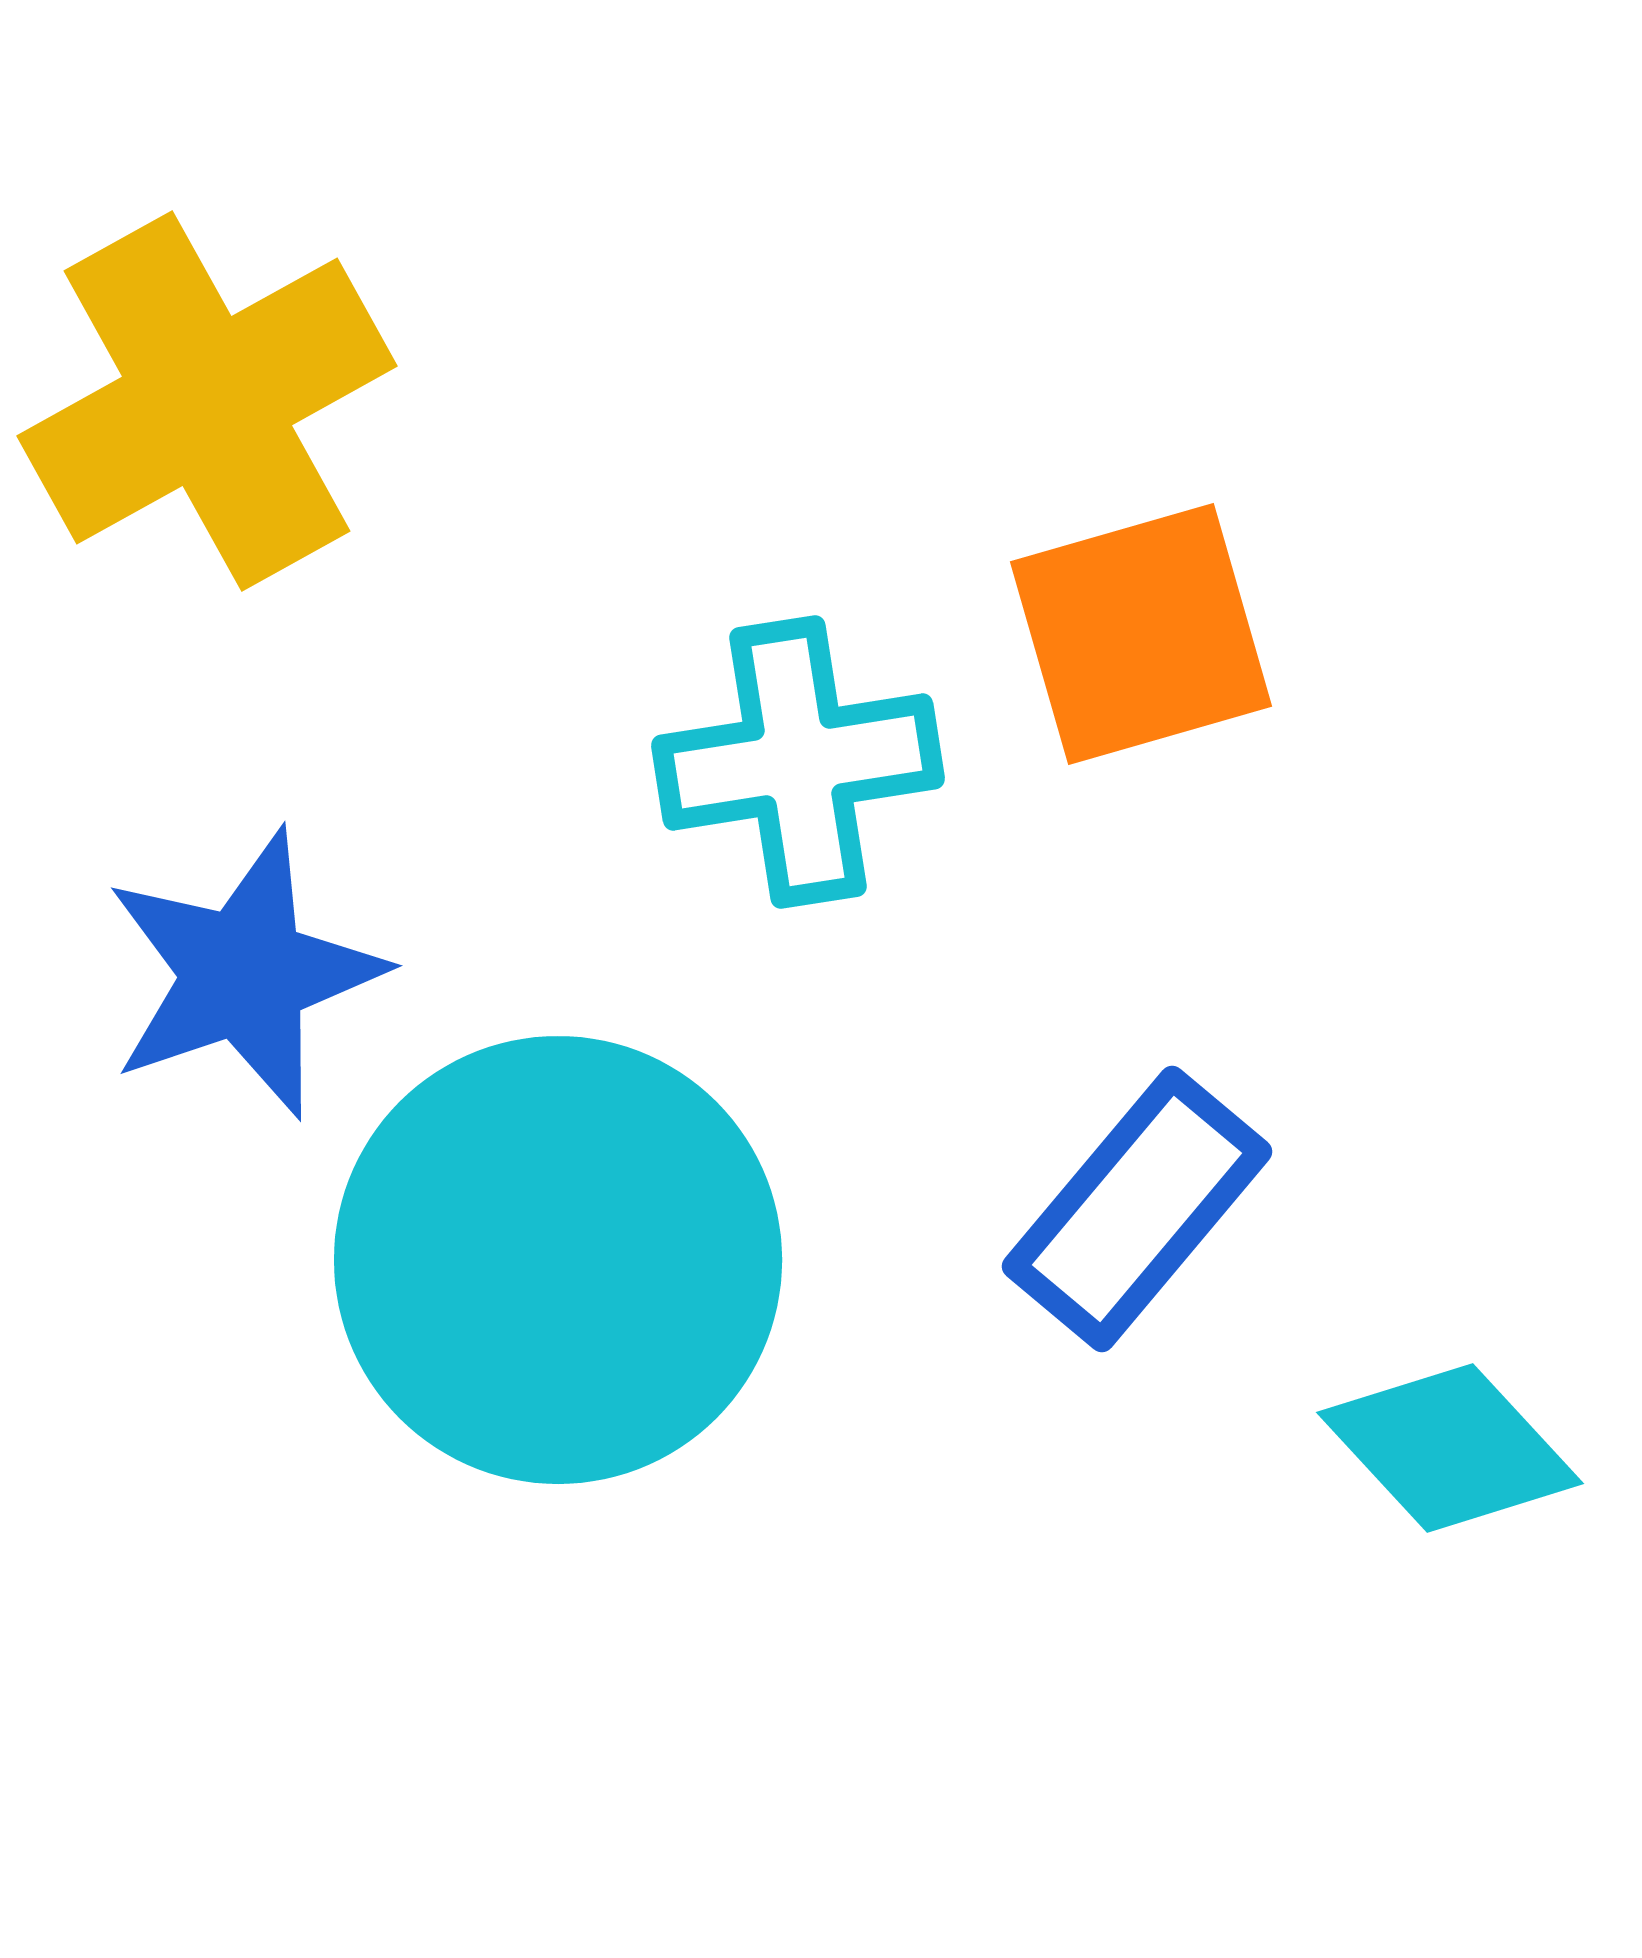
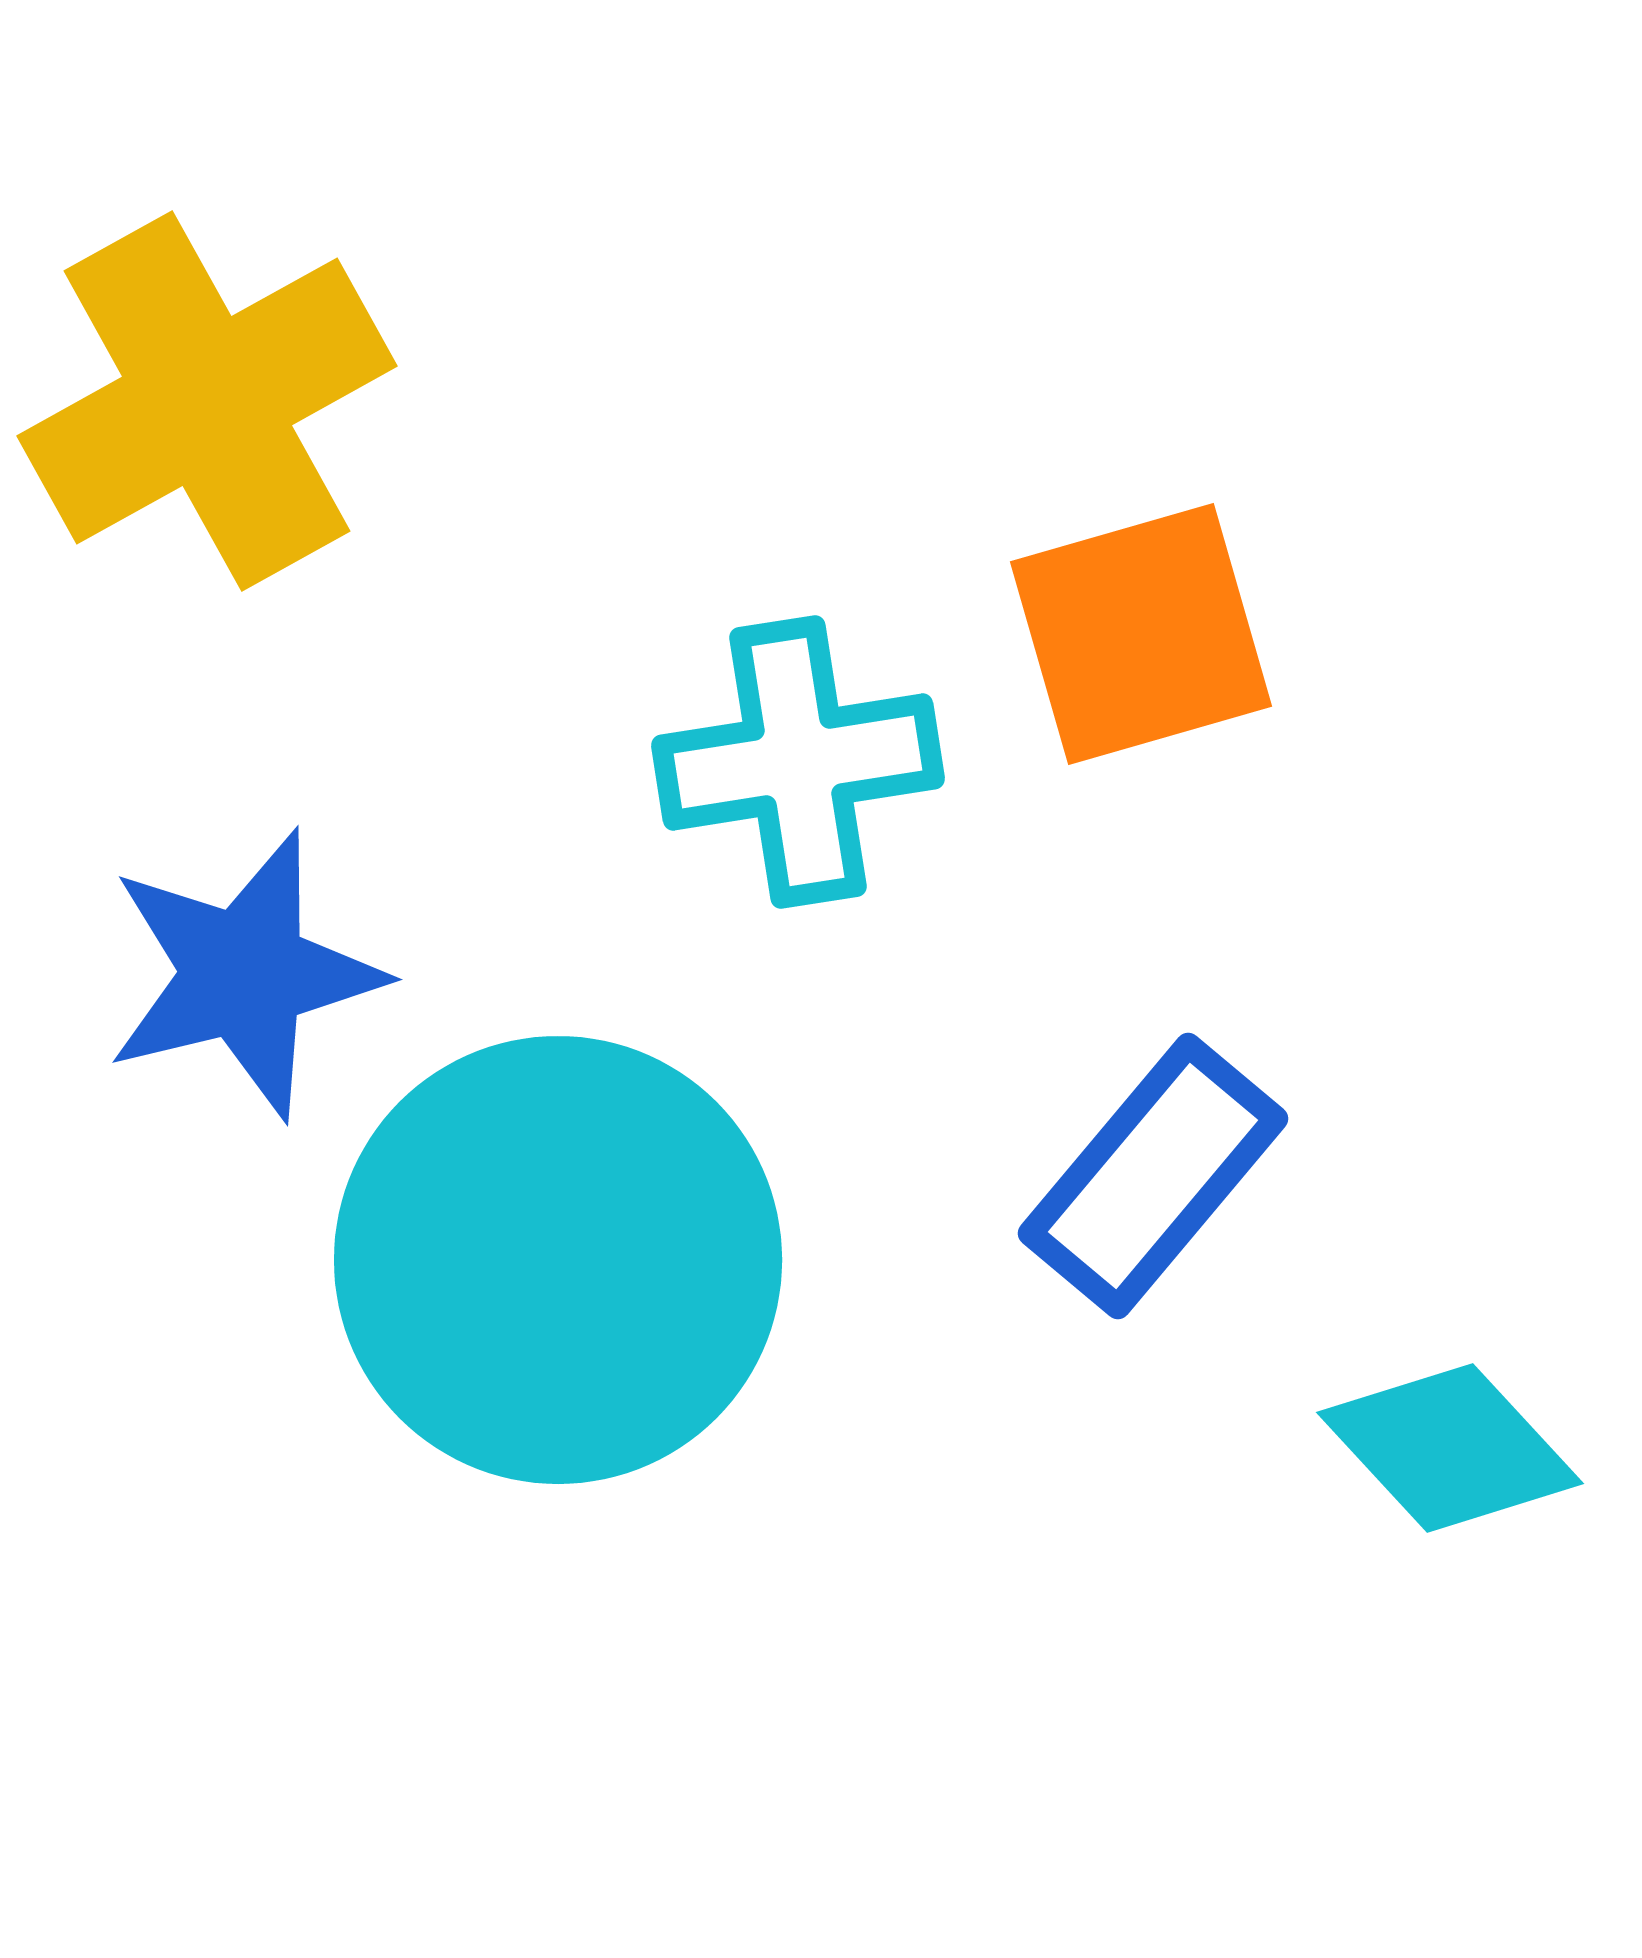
blue star: rotated 5 degrees clockwise
blue rectangle: moved 16 px right, 33 px up
